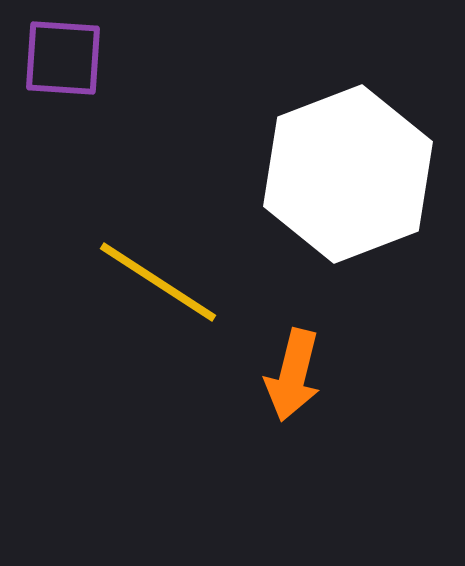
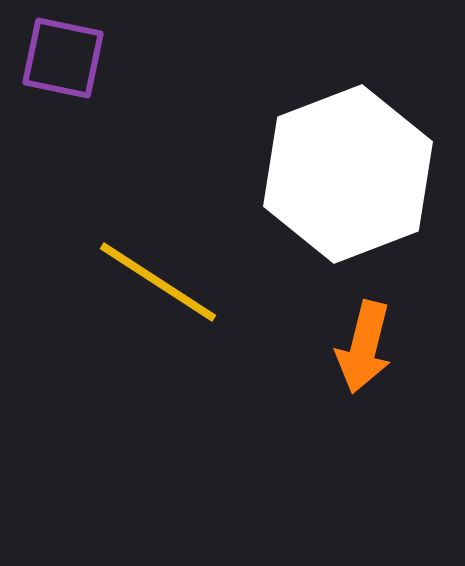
purple square: rotated 8 degrees clockwise
orange arrow: moved 71 px right, 28 px up
